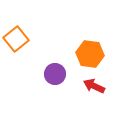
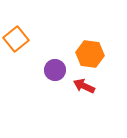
purple circle: moved 4 px up
red arrow: moved 10 px left
